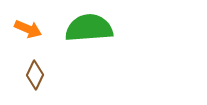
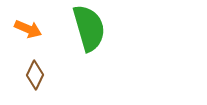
green semicircle: rotated 78 degrees clockwise
